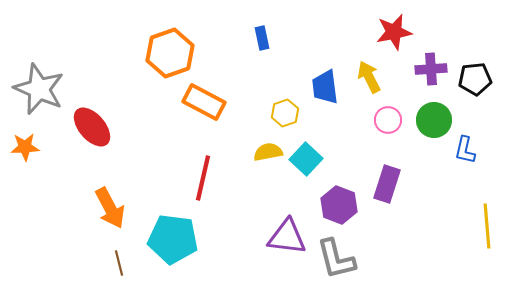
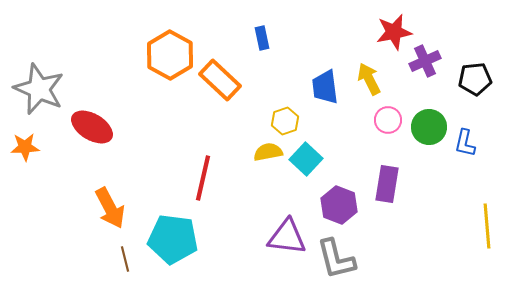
orange hexagon: moved 2 px down; rotated 12 degrees counterclockwise
purple cross: moved 6 px left, 8 px up; rotated 20 degrees counterclockwise
yellow arrow: moved 2 px down
orange rectangle: moved 16 px right, 22 px up; rotated 15 degrees clockwise
yellow hexagon: moved 8 px down
green circle: moved 5 px left, 7 px down
red ellipse: rotated 18 degrees counterclockwise
blue L-shape: moved 7 px up
purple rectangle: rotated 9 degrees counterclockwise
brown line: moved 6 px right, 4 px up
